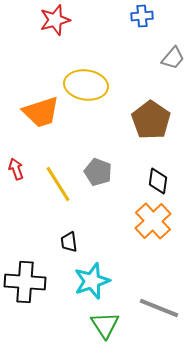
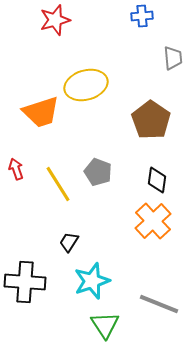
gray trapezoid: rotated 45 degrees counterclockwise
yellow ellipse: rotated 24 degrees counterclockwise
black diamond: moved 1 px left, 1 px up
black trapezoid: rotated 40 degrees clockwise
gray line: moved 4 px up
